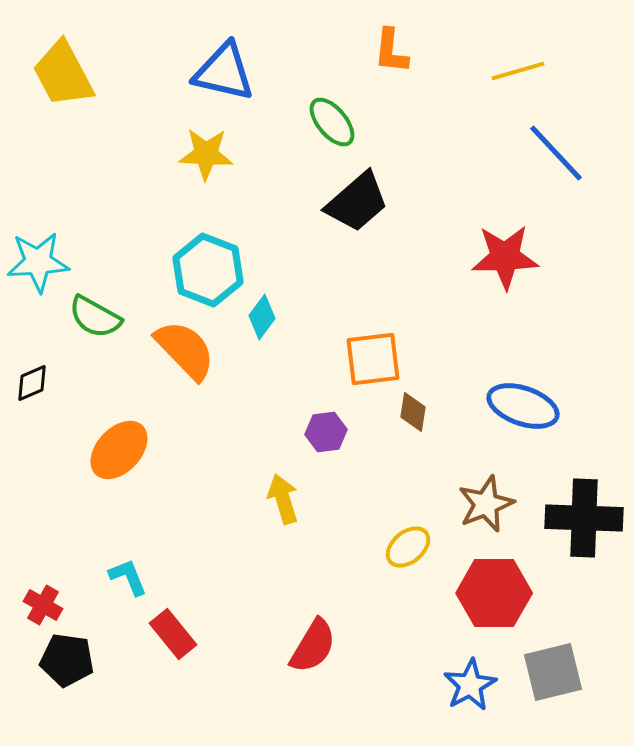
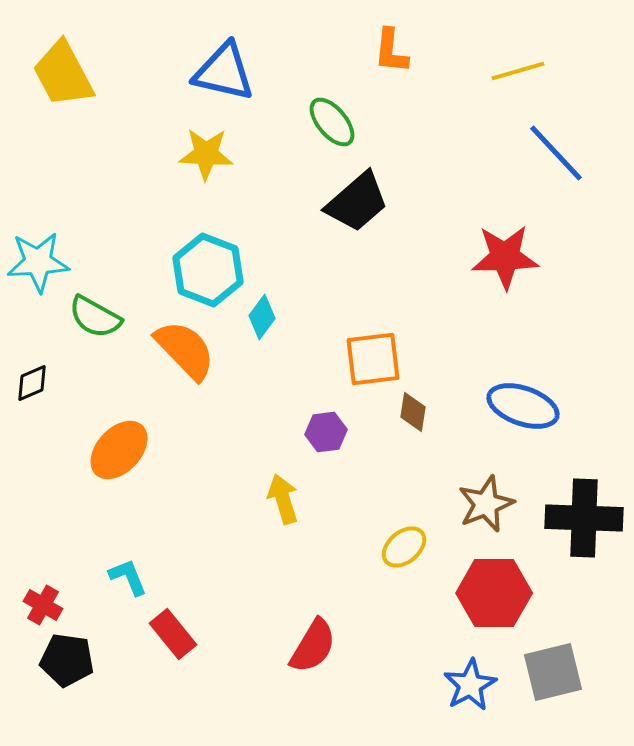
yellow ellipse: moved 4 px left
